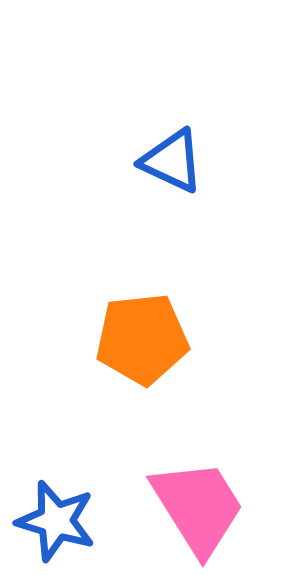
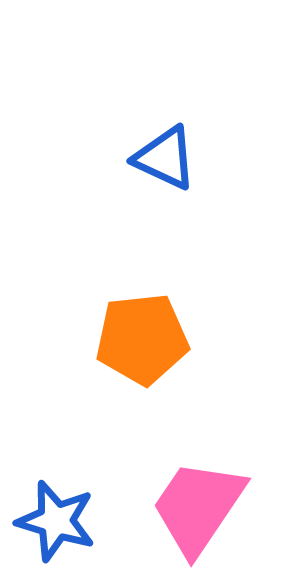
blue triangle: moved 7 px left, 3 px up
pink trapezoid: rotated 114 degrees counterclockwise
